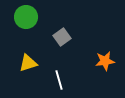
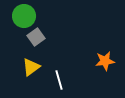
green circle: moved 2 px left, 1 px up
gray square: moved 26 px left
yellow triangle: moved 3 px right, 4 px down; rotated 18 degrees counterclockwise
